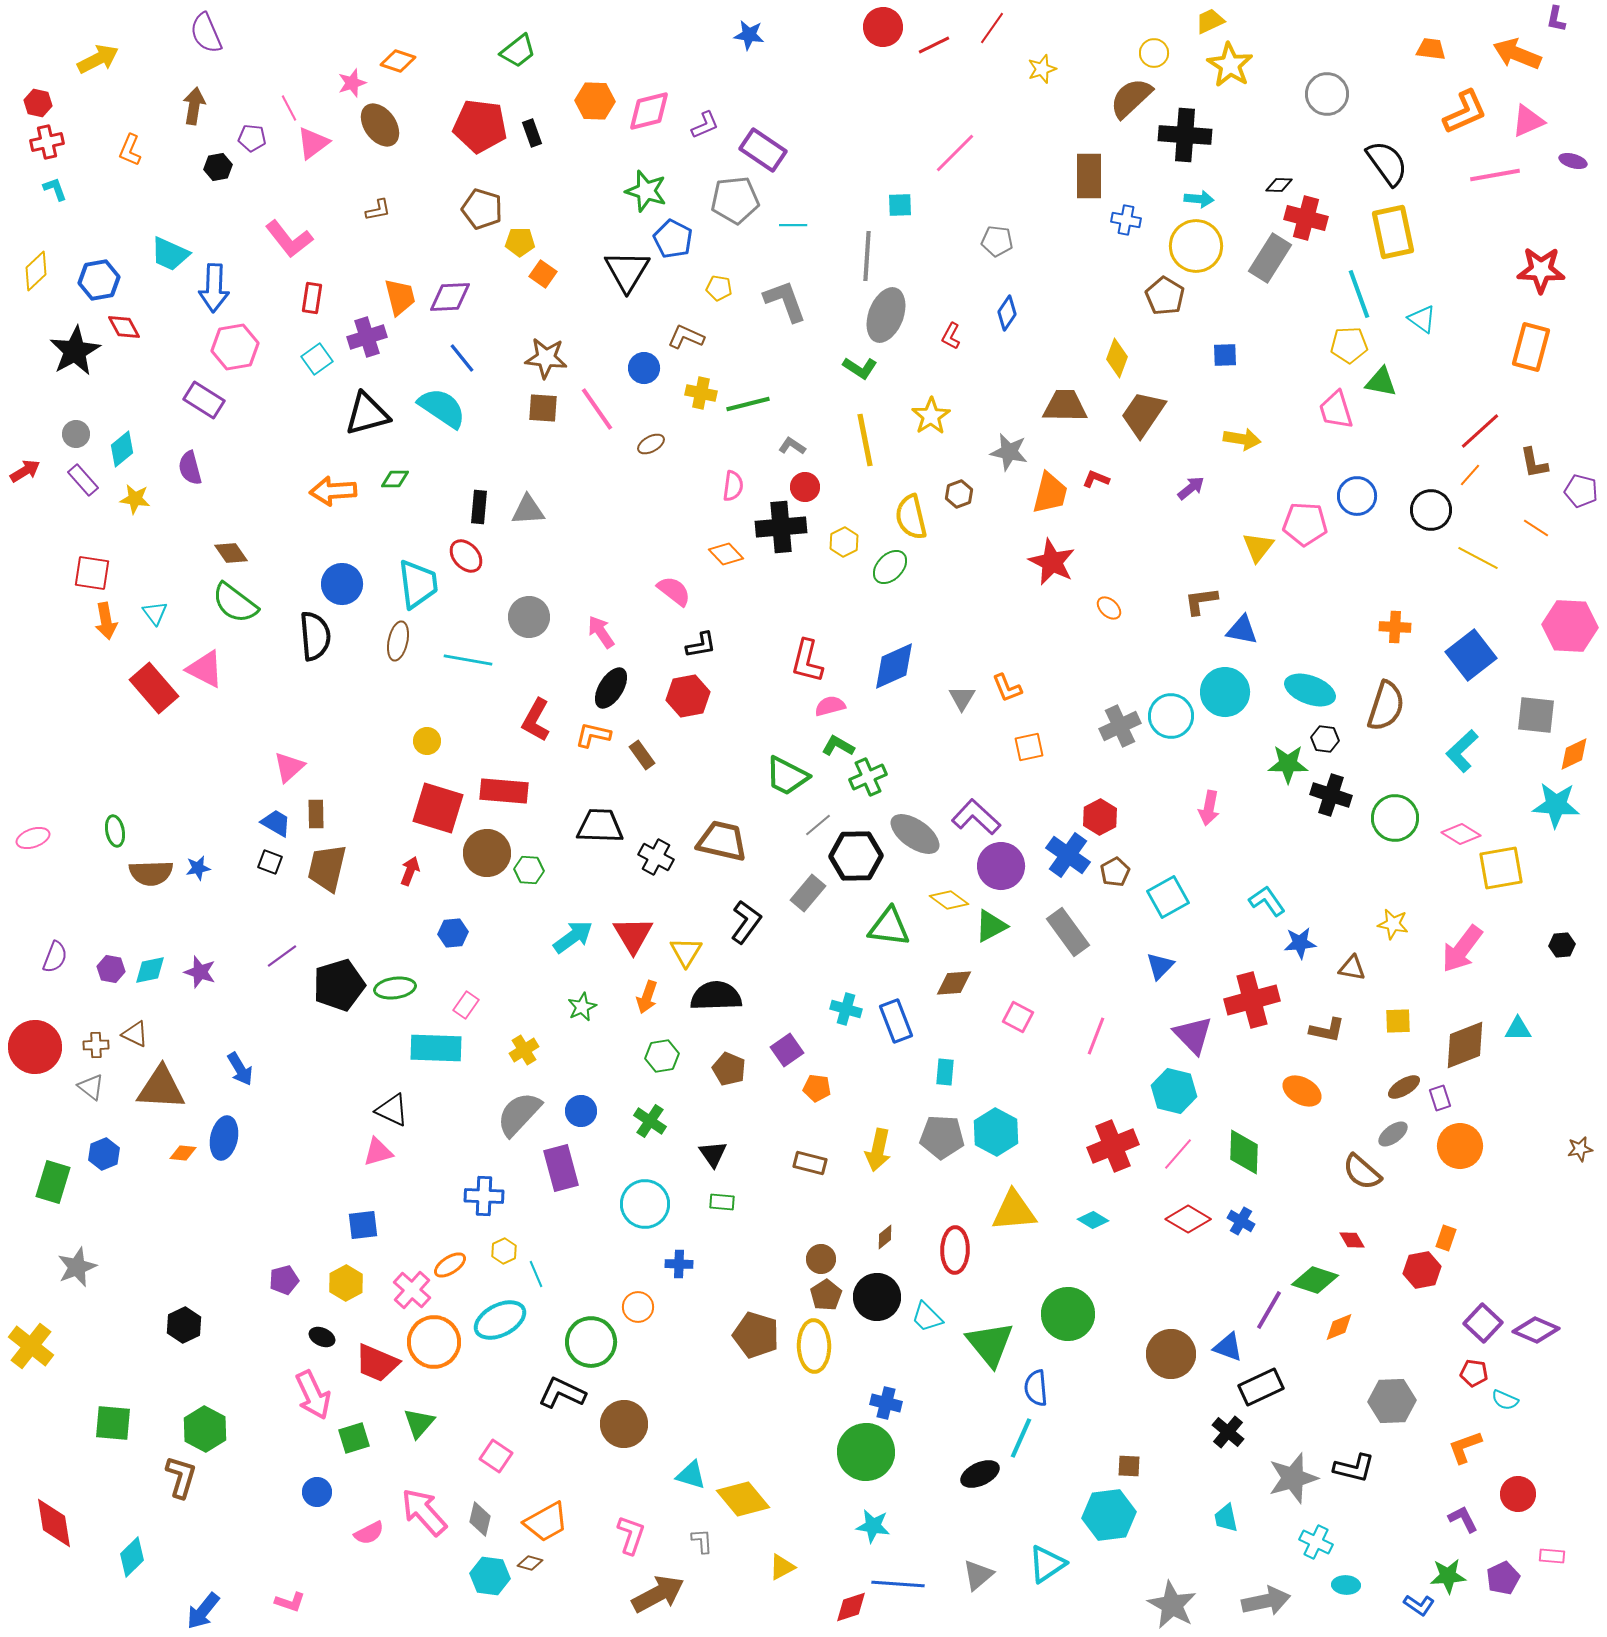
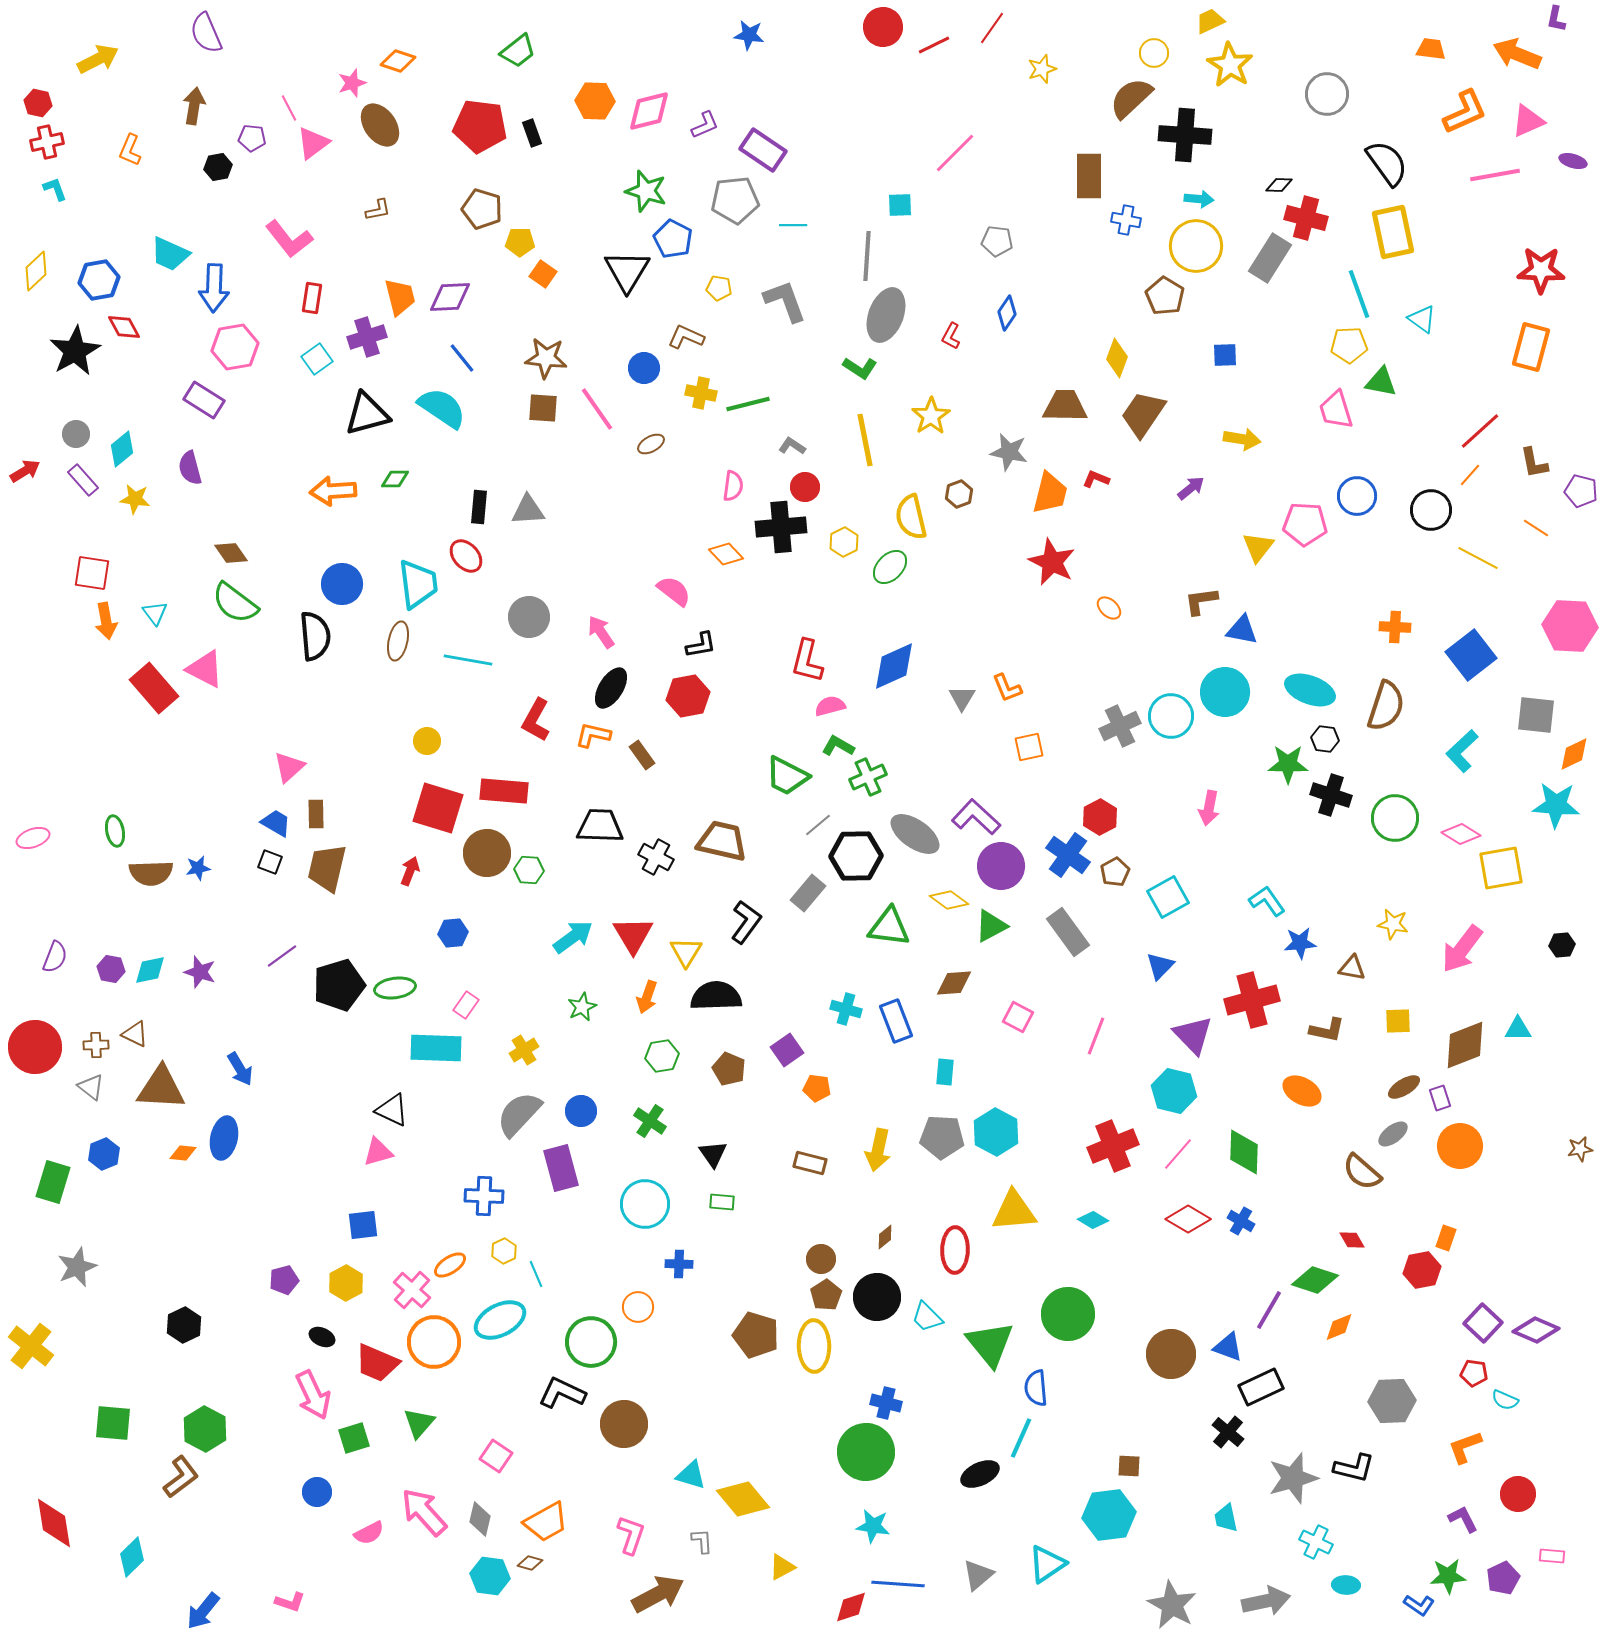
brown L-shape at (181, 1477): rotated 36 degrees clockwise
